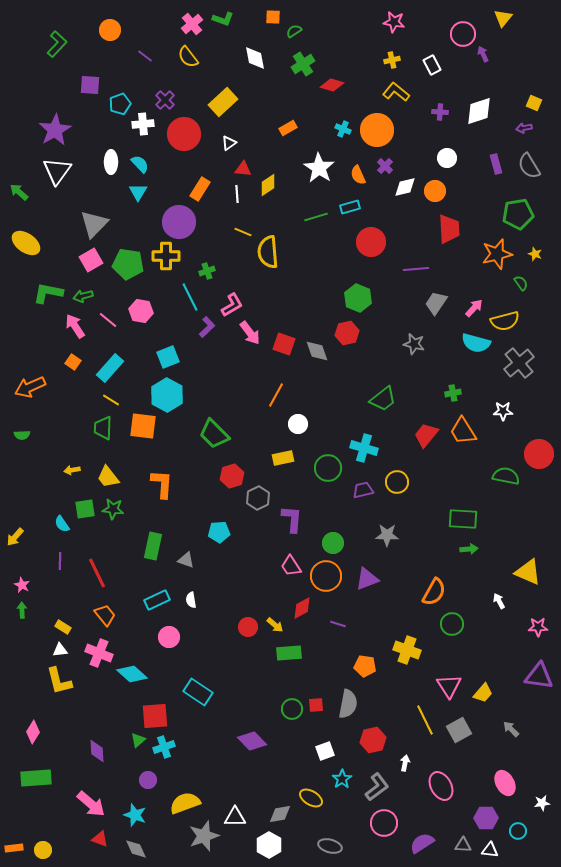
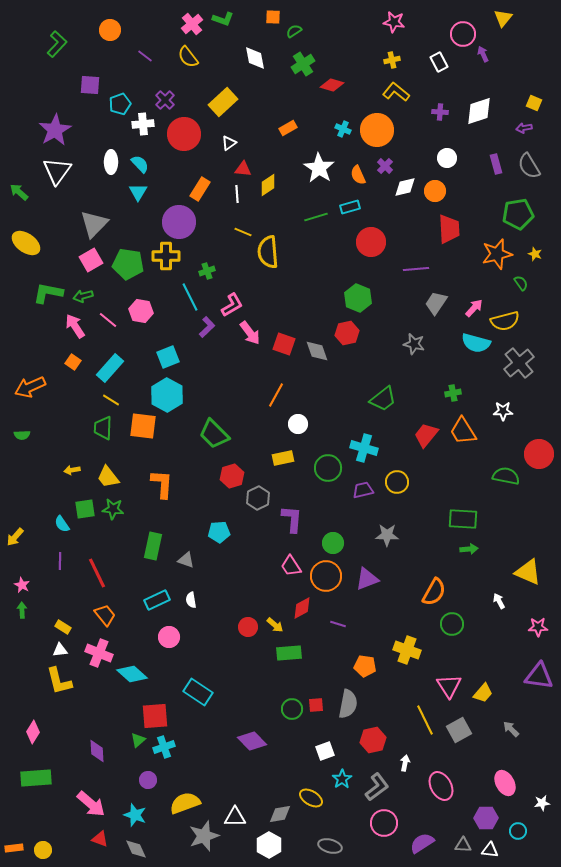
white rectangle at (432, 65): moved 7 px right, 3 px up
